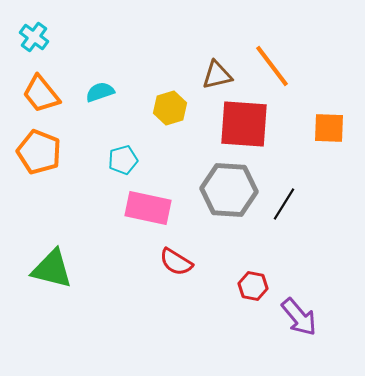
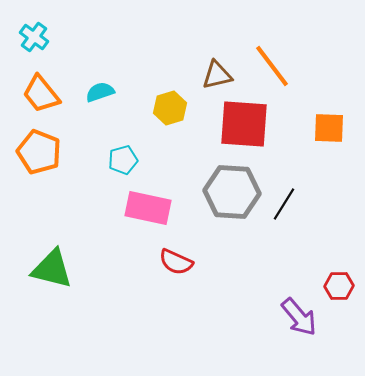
gray hexagon: moved 3 px right, 2 px down
red semicircle: rotated 8 degrees counterclockwise
red hexagon: moved 86 px right; rotated 12 degrees counterclockwise
